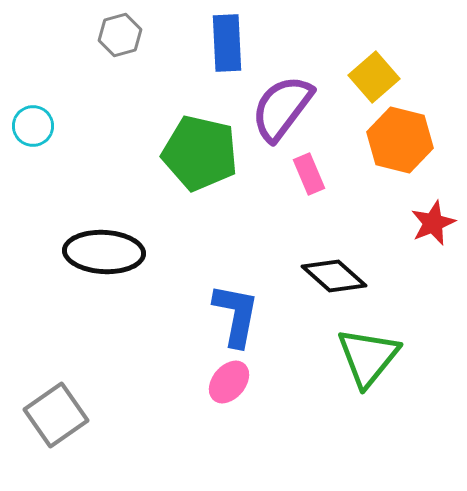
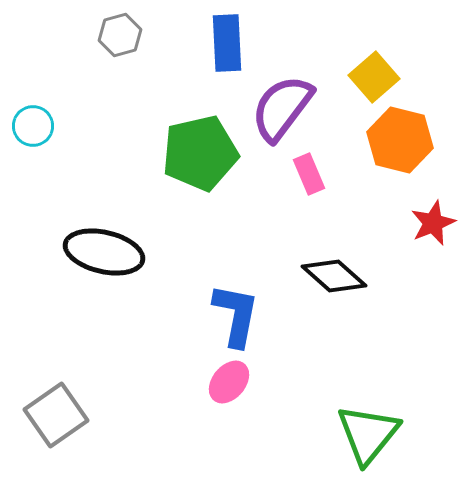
green pentagon: rotated 26 degrees counterclockwise
black ellipse: rotated 10 degrees clockwise
green triangle: moved 77 px down
